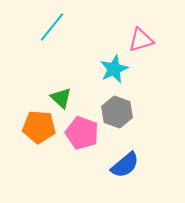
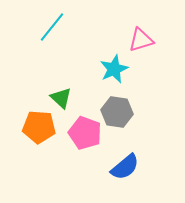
gray hexagon: rotated 12 degrees counterclockwise
pink pentagon: moved 3 px right
blue semicircle: moved 2 px down
